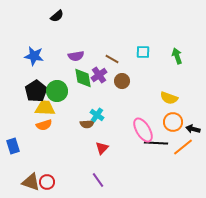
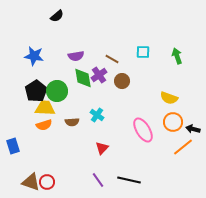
brown semicircle: moved 15 px left, 2 px up
black line: moved 27 px left, 37 px down; rotated 10 degrees clockwise
